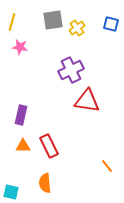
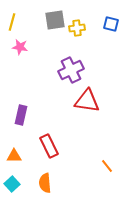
gray square: moved 2 px right
yellow cross: rotated 28 degrees clockwise
orange triangle: moved 9 px left, 10 px down
cyan square: moved 1 px right, 8 px up; rotated 35 degrees clockwise
